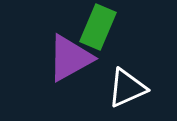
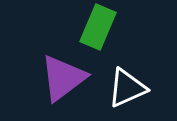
purple triangle: moved 7 px left, 20 px down; rotated 8 degrees counterclockwise
